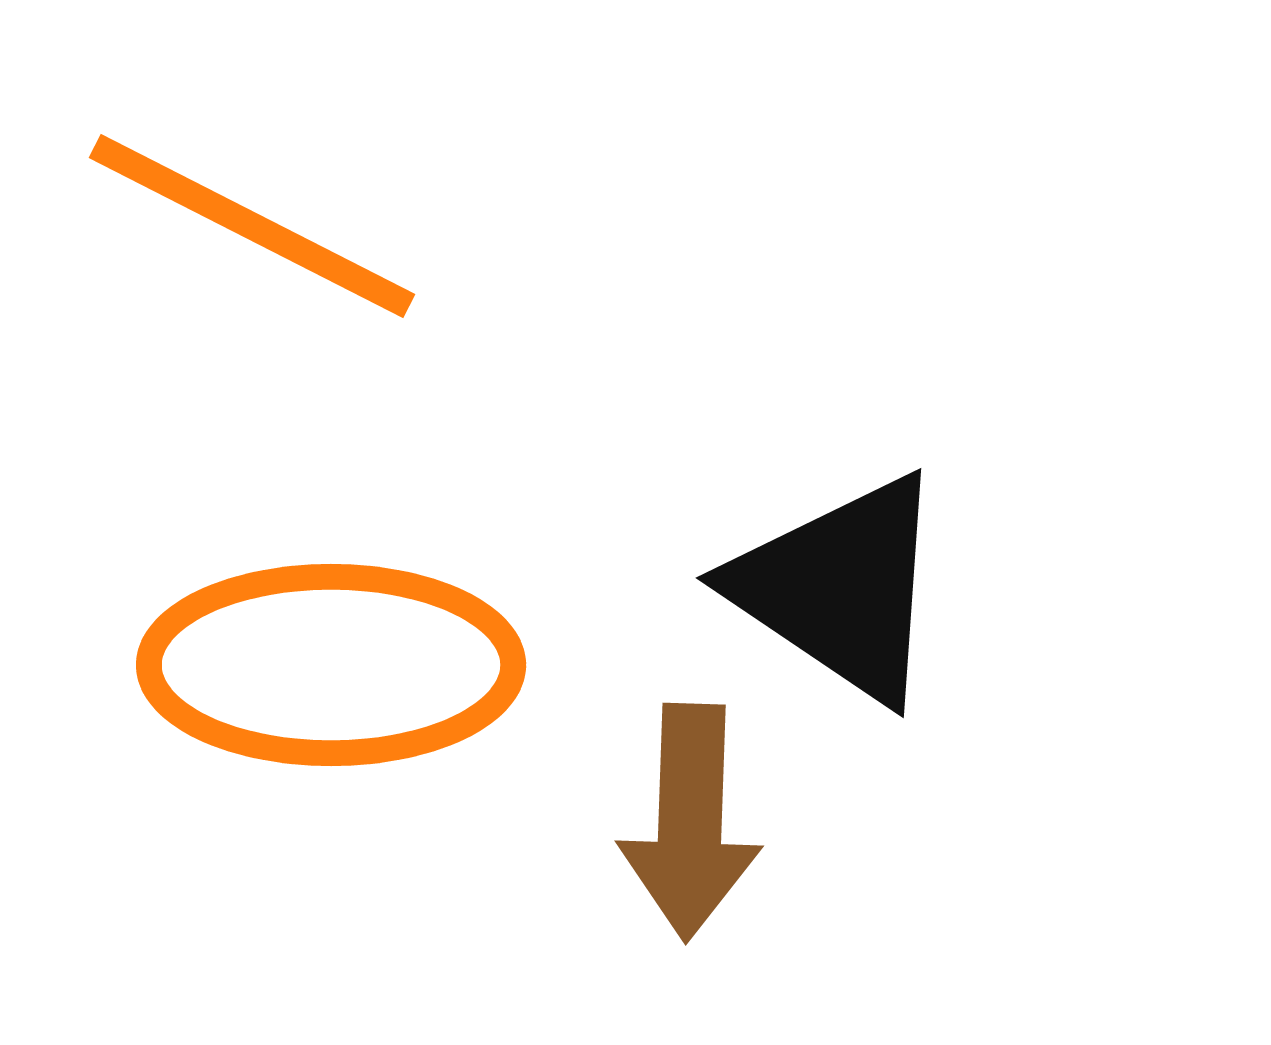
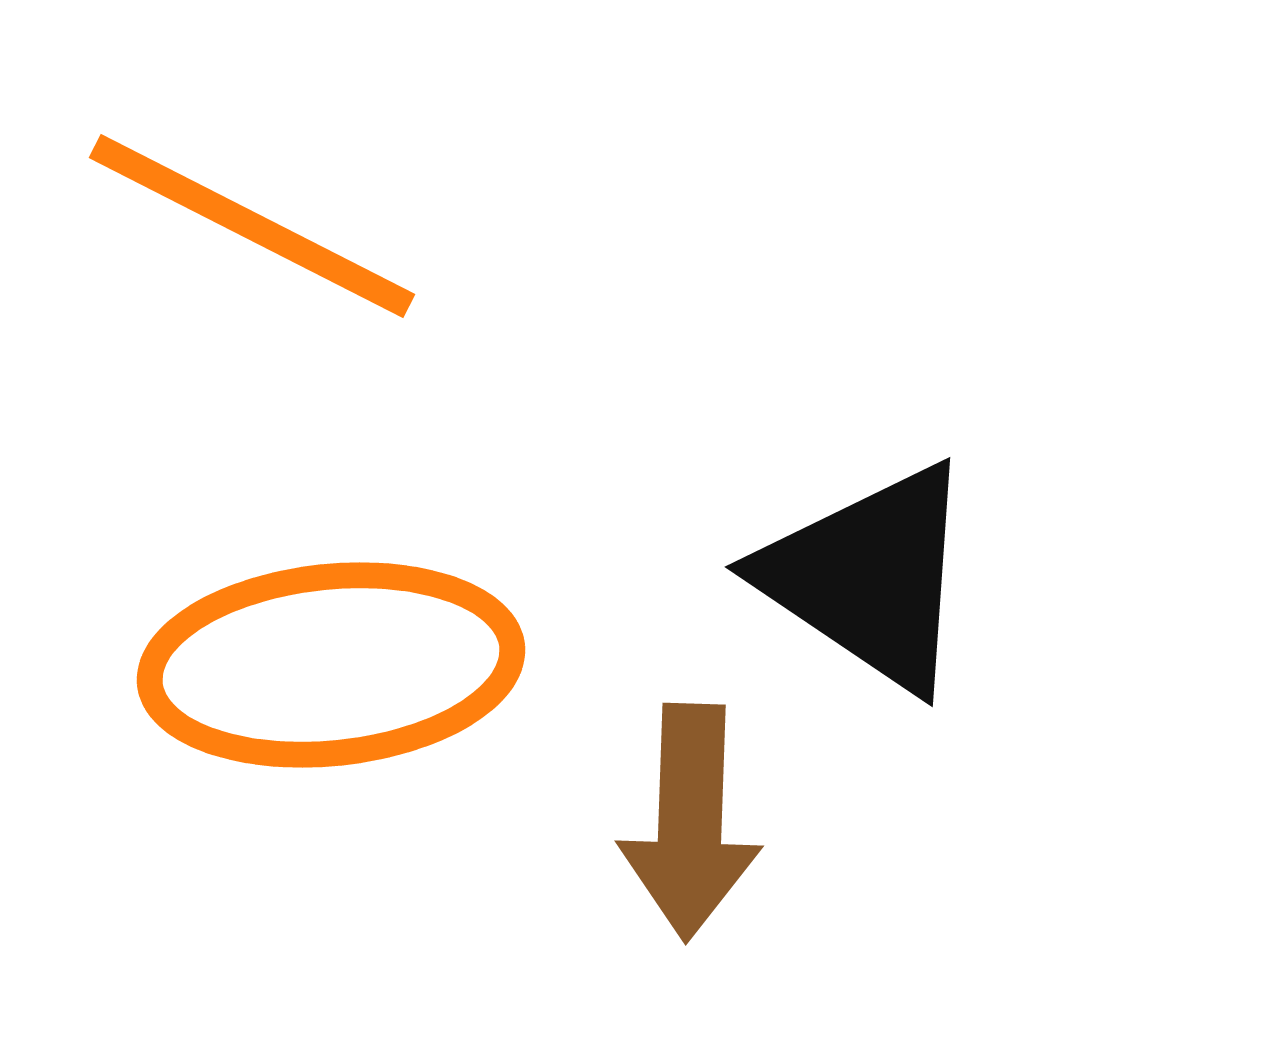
black triangle: moved 29 px right, 11 px up
orange ellipse: rotated 6 degrees counterclockwise
